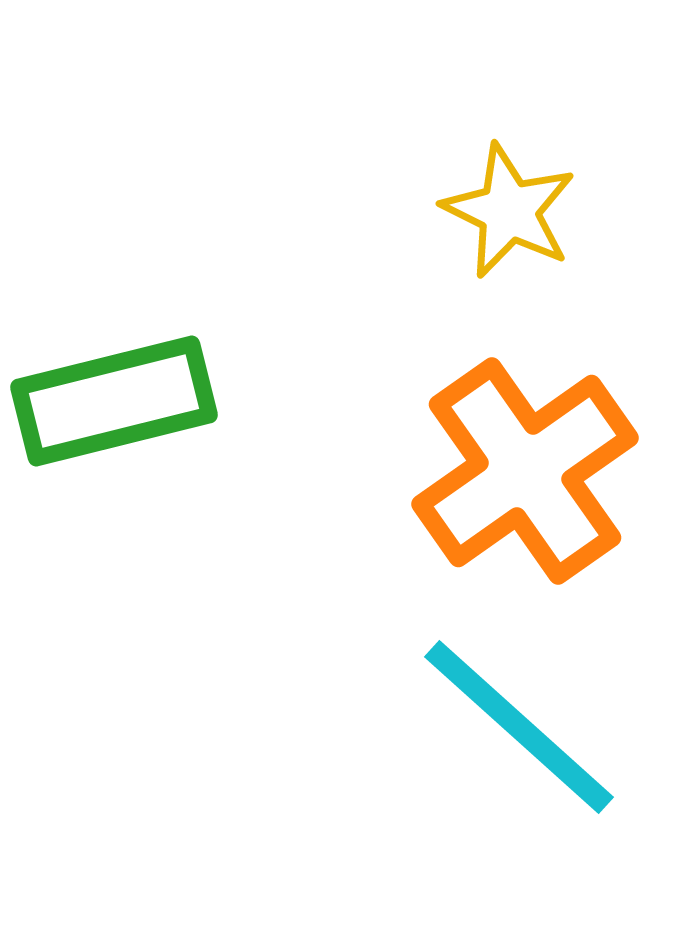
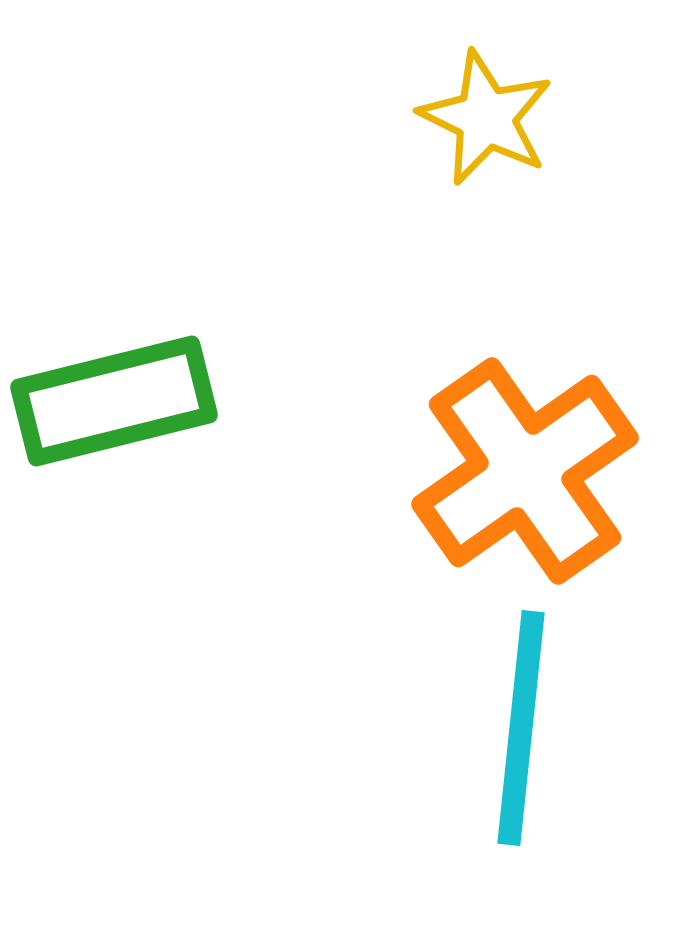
yellow star: moved 23 px left, 93 px up
cyan line: moved 2 px right, 1 px down; rotated 54 degrees clockwise
